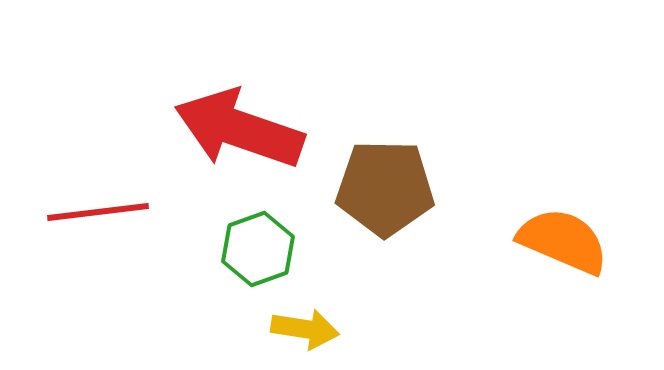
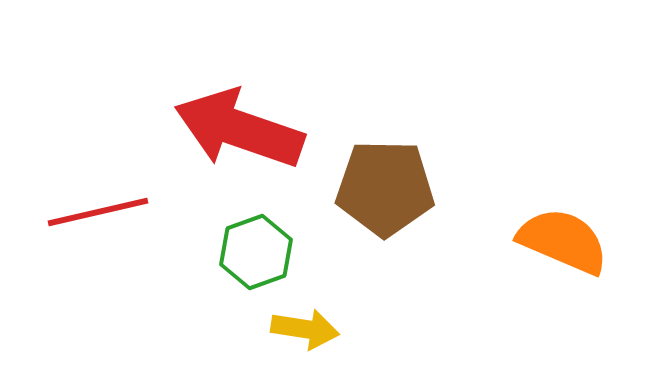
red line: rotated 6 degrees counterclockwise
green hexagon: moved 2 px left, 3 px down
